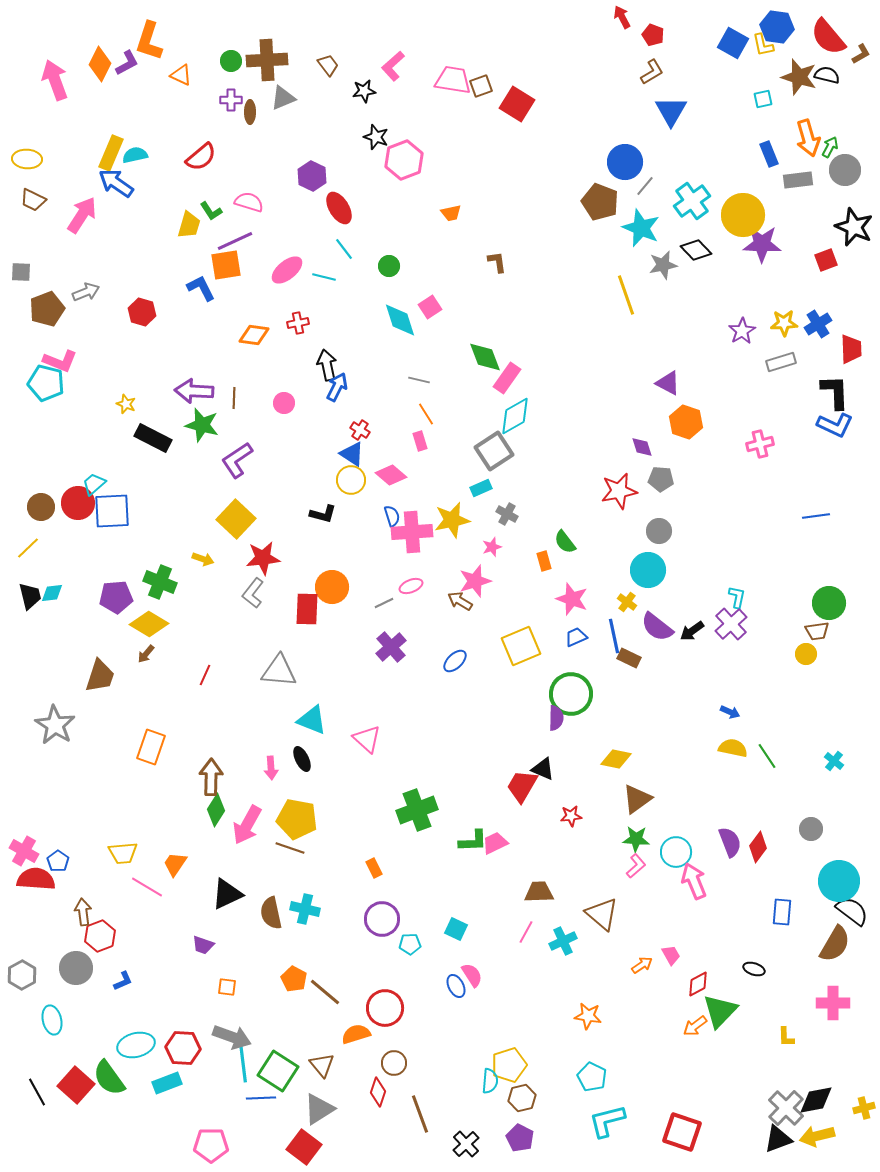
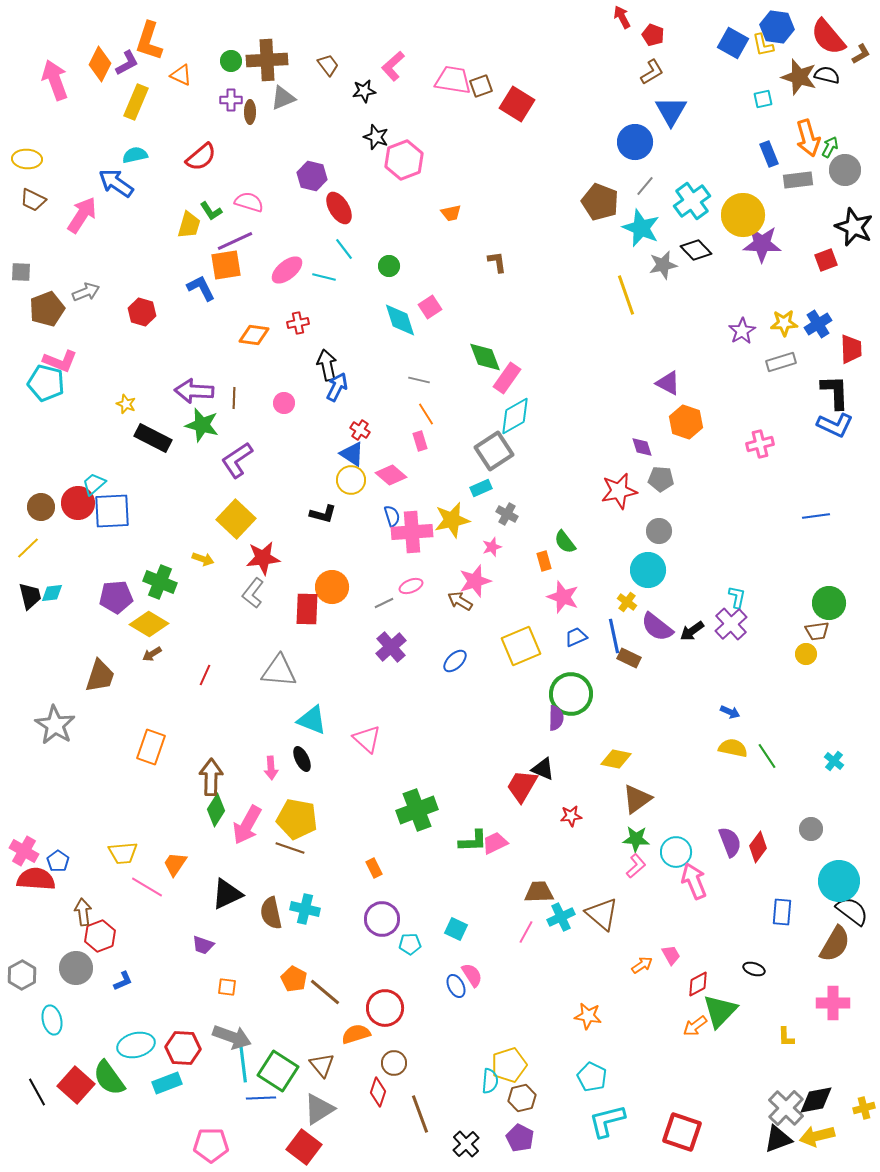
yellow rectangle at (111, 153): moved 25 px right, 51 px up
blue circle at (625, 162): moved 10 px right, 20 px up
purple hexagon at (312, 176): rotated 12 degrees counterclockwise
pink star at (572, 599): moved 9 px left, 2 px up
brown arrow at (146, 654): moved 6 px right; rotated 18 degrees clockwise
cyan cross at (563, 941): moved 2 px left, 24 px up
